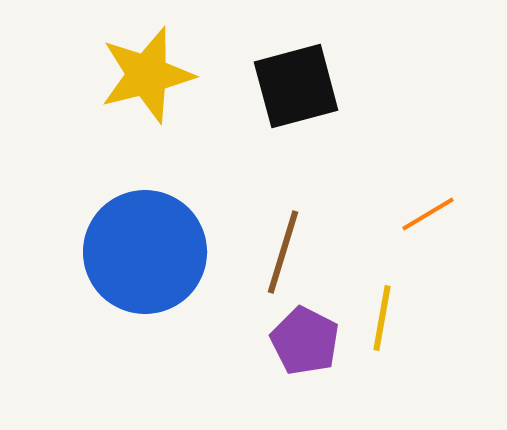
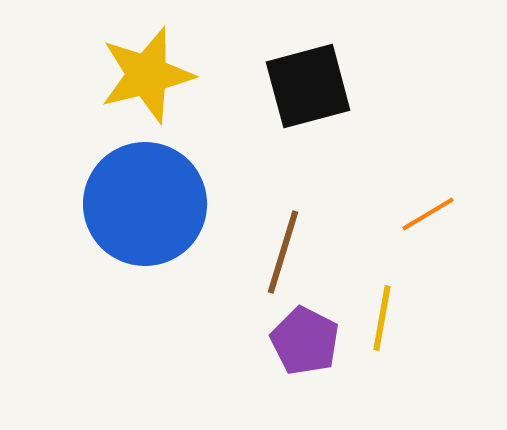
black square: moved 12 px right
blue circle: moved 48 px up
